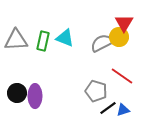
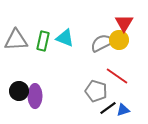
yellow circle: moved 3 px down
red line: moved 5 px left
black circle: moved 2 px right, 2 px up
